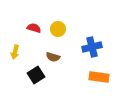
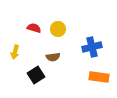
brown semicircle: rotated 24 degrees counterclockwise
